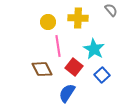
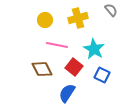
yellow cross: rotated 18 degrees counterclockwise
yellow circle: moved 3 px left, 2 px up
pink line: moved 1 px left, 1 px up; rotated 70 degrees counterclockwise
blue square: rotated 21 degrees counterclockwise
